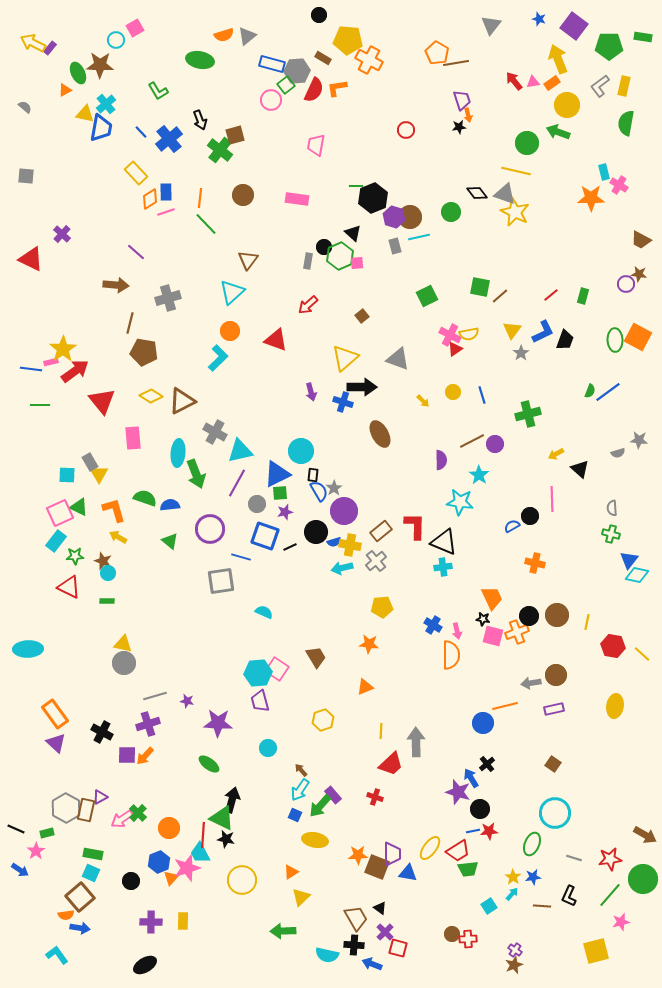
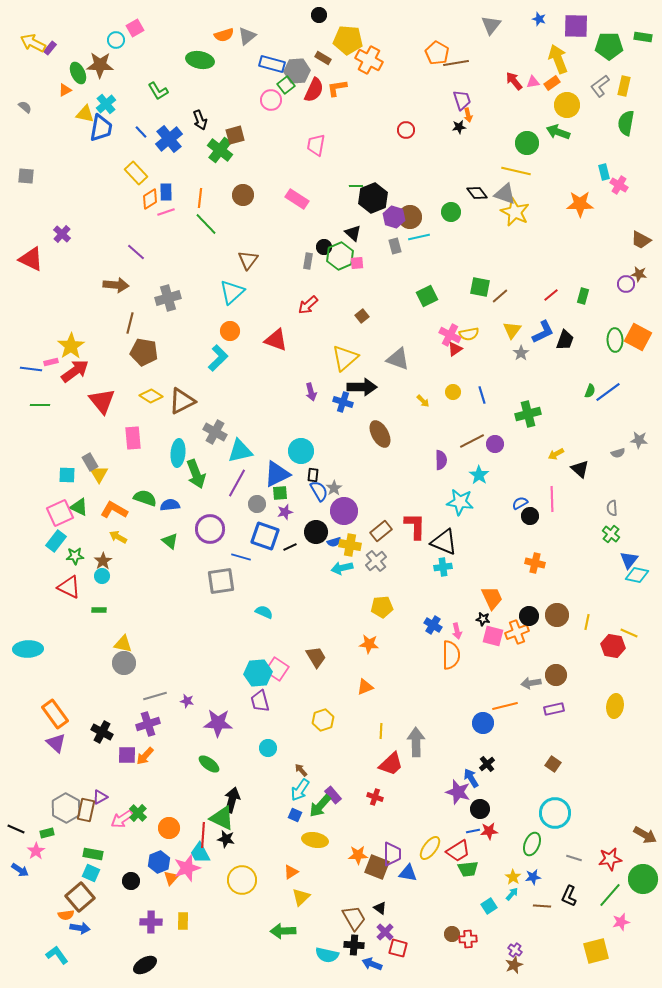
purple square at (574, 26): moved 2 px right; rotated 36 degrees counterclockwise
orange star at (591, 198): moved 11 px left, 6 px down
pink rectangle at (297, 199): rotated 25 degrees clockwise
yellow star at (63, 349): moved 8 px right, 3 px up
orange L-shape at (114, 510): rotated 44 degrees counterclockwise
blue semicircle at (512, 526): moved 8 px right, 23 px up
green cross at (611, 534): rotated 24 degrees clockwise
brown star at (103, 561): rotated 18 degrees clockwise
cyan circle at (108, 573): moved 6 px left, 3 px down
green rectangle at (107, 601): moved 8 px left, 9 px down
yellow line at (642, 654): moved 13 px left, 21 px up; rotated 18 degrees counterclockwise
brown trapezoid at (356, 918): moved 2 px left
